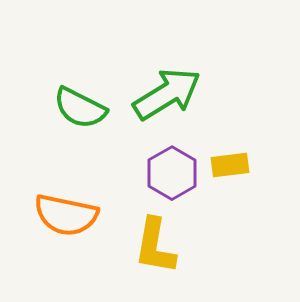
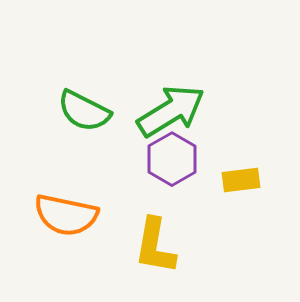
green arrow: moved 4 px right, 17 px down
green semicircle: moved 4 px right, 3 px down
yellow rectangle: moved 11 px right, 15 px down
purple hexagon: moved 14 px up
